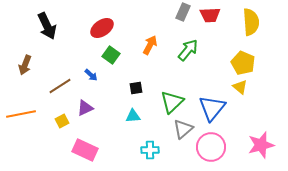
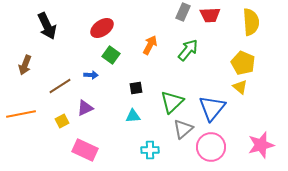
blue arrow: rotated 40 degrees counterclockwise
